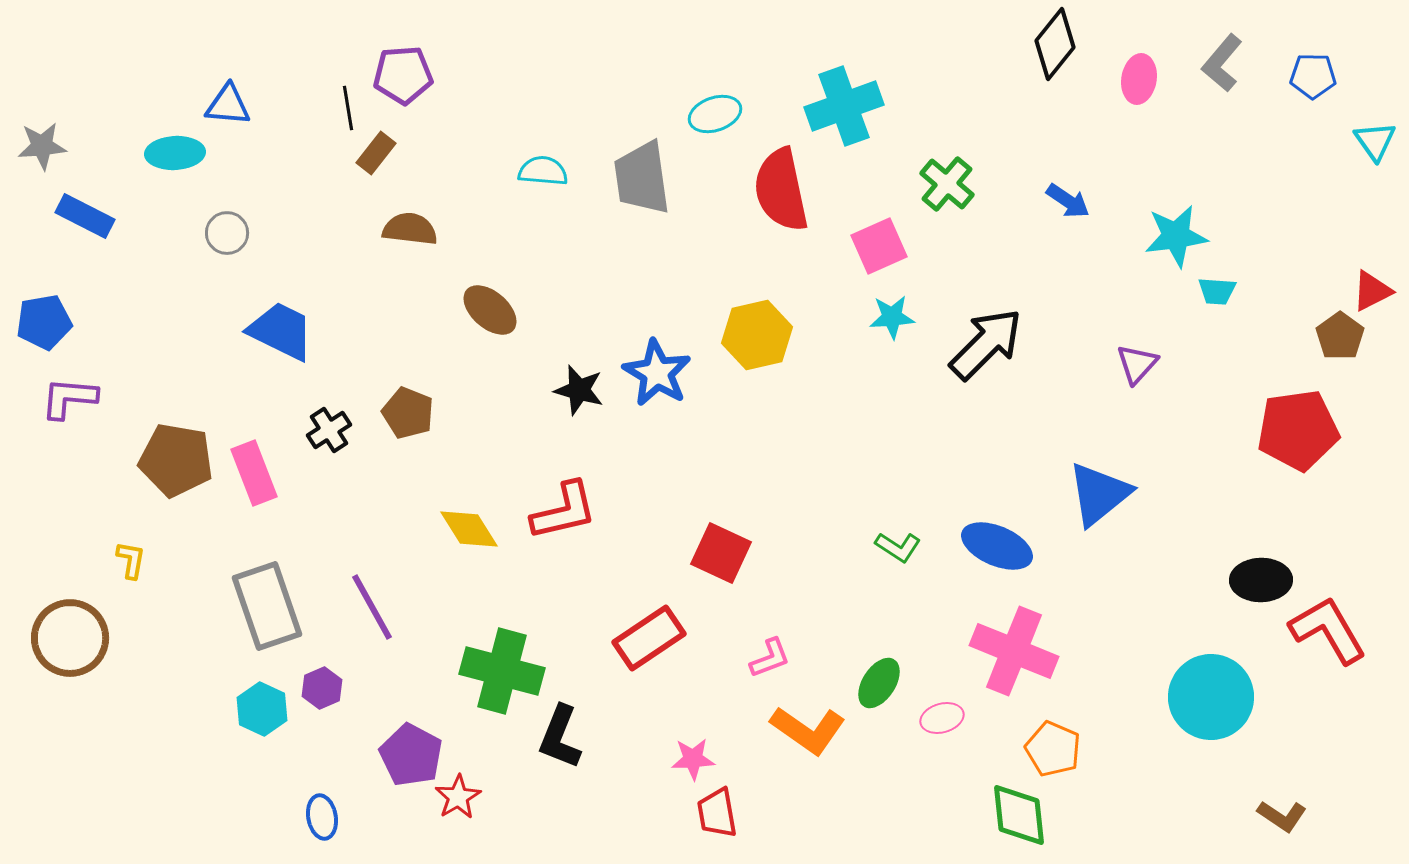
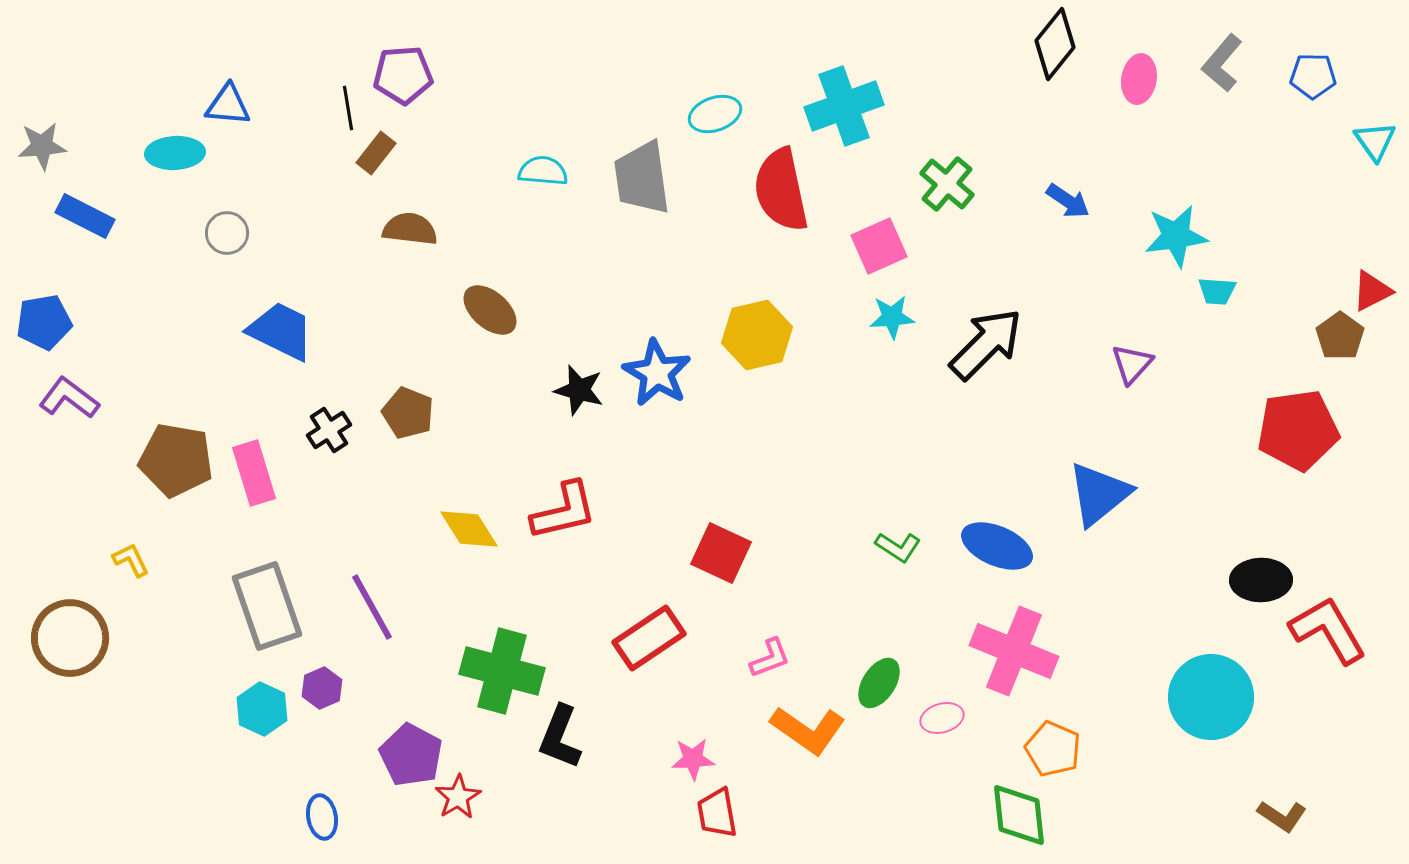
purple triangle at (1137, 364): moved 5 px left
purple L-shape at (69, 398): rotated 32 degrees clockwise
pink rectangle at (254, 473): rotated 4 degrees clockwise
yellow L-shape at (131, 560): rotated 36 degrees counterclockwise
